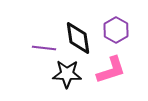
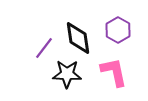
purple hexagon: moved 2 px right
purple line: rotated 60 degrees counterclockwise
pink L-shape: moved 3 px right, 2 px down; rotated 84 degrees counterclockwise
